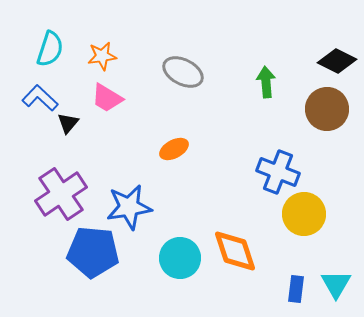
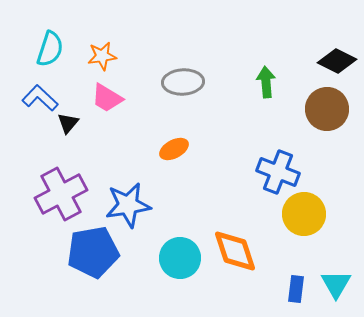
gray ellipse: moved 10 px down; rotated 30 degrees counterclockwise
purple cross: rotated 6 degrees clockwise
blue star: moved 1 px left, 2 px up
blue pentagon: rotated 15 degrees counterclockwise
